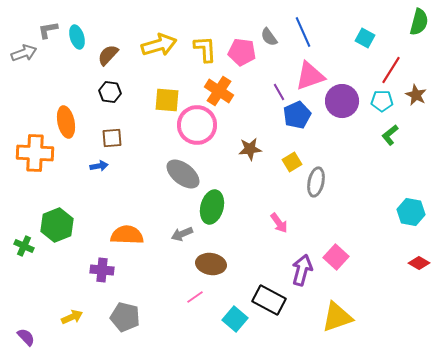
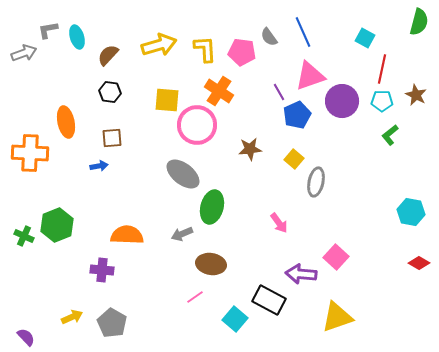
red line at (391, 70): moved 9 px left, 1 px up; rotated 20 degrees counterclockwise
orange cross at (35, 153): moved 5 px left
yellow square at (292, 162): moved 2 px right, 3 px up; rotated 18 degrees counterclockwise
green cross at (24, 246): moved 10 px up
purple arrow at (302, 270): moved 1 px left, 4 px down; rotated 100 degrees counterclockwise
gray pentagon at (125, 317): moved 13 px left, 6 px down; rotated 16 degrees clockwise
